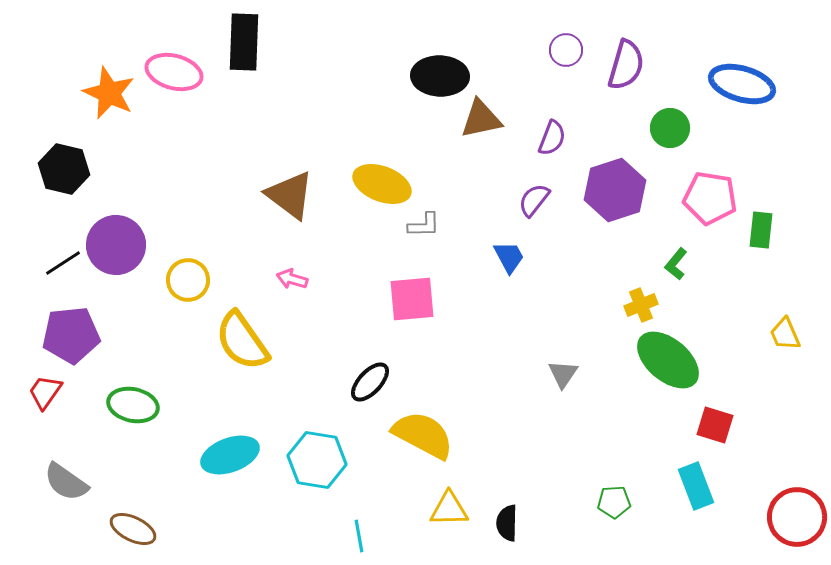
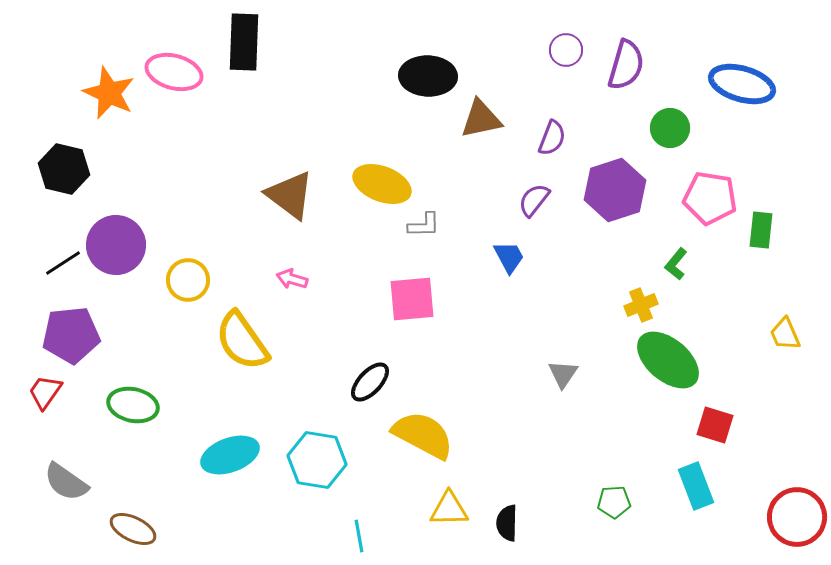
black ellipse at (440, 76): moved 12 px left
